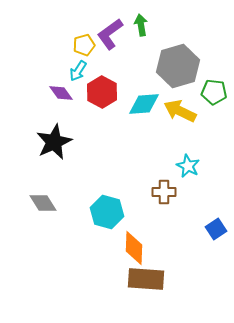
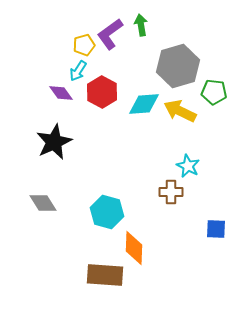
brown cross: moved 7 px right
blue square: rotated 35 degrees clockwise
brown rectangle: moved 41 px left, 4 px up
